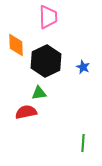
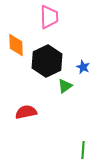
pink trapezoid: moved 1 px right
black hexagon: moved 1 px right
green triangle: moved 26 px right, 7 px up; rotated 28 degrees counterclockwise
green line: moved 7 px down
